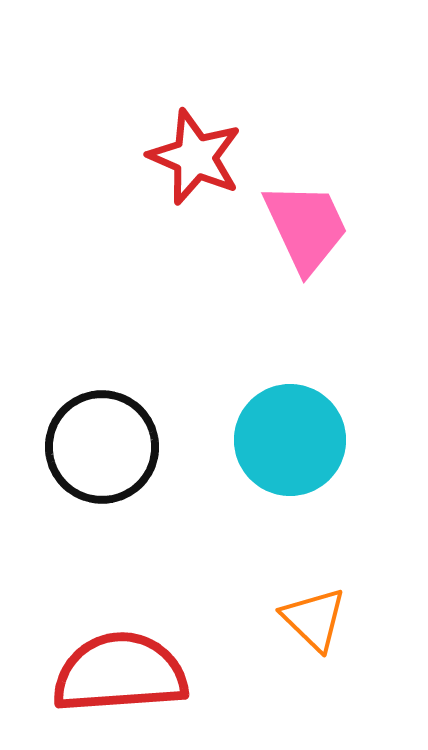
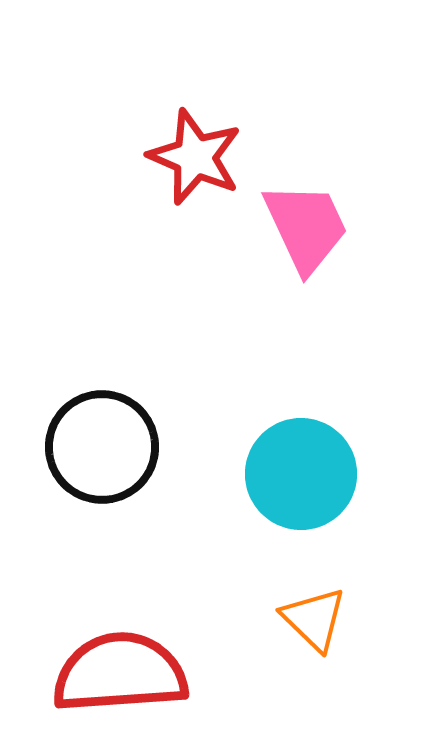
cyan circle: moved 11 px right, 34 px down
